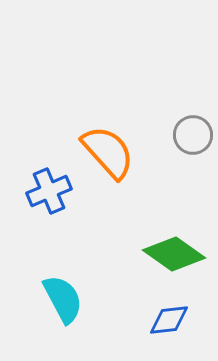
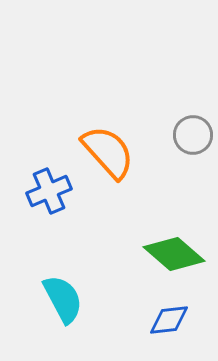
green diamond: rotated 6 degrees clockwise
